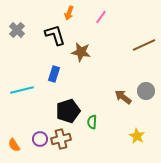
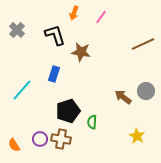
orange arrow: moved 5 px right
brown line: moved 1 px left, 1 px up
cyan line: rotated 35 degrees counterclockwise
brown cross: rotated 24 degrees clockwise
